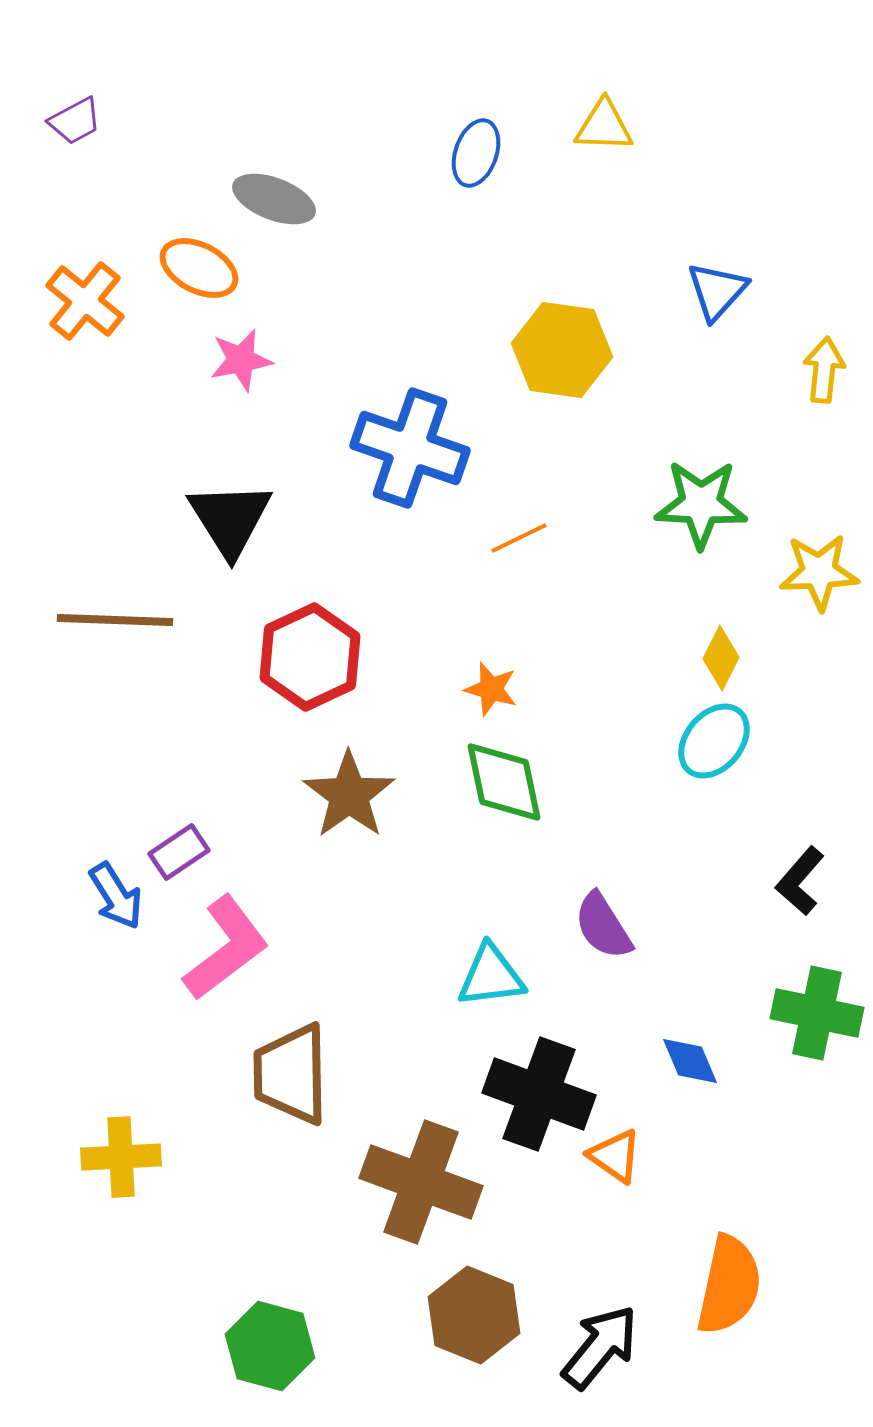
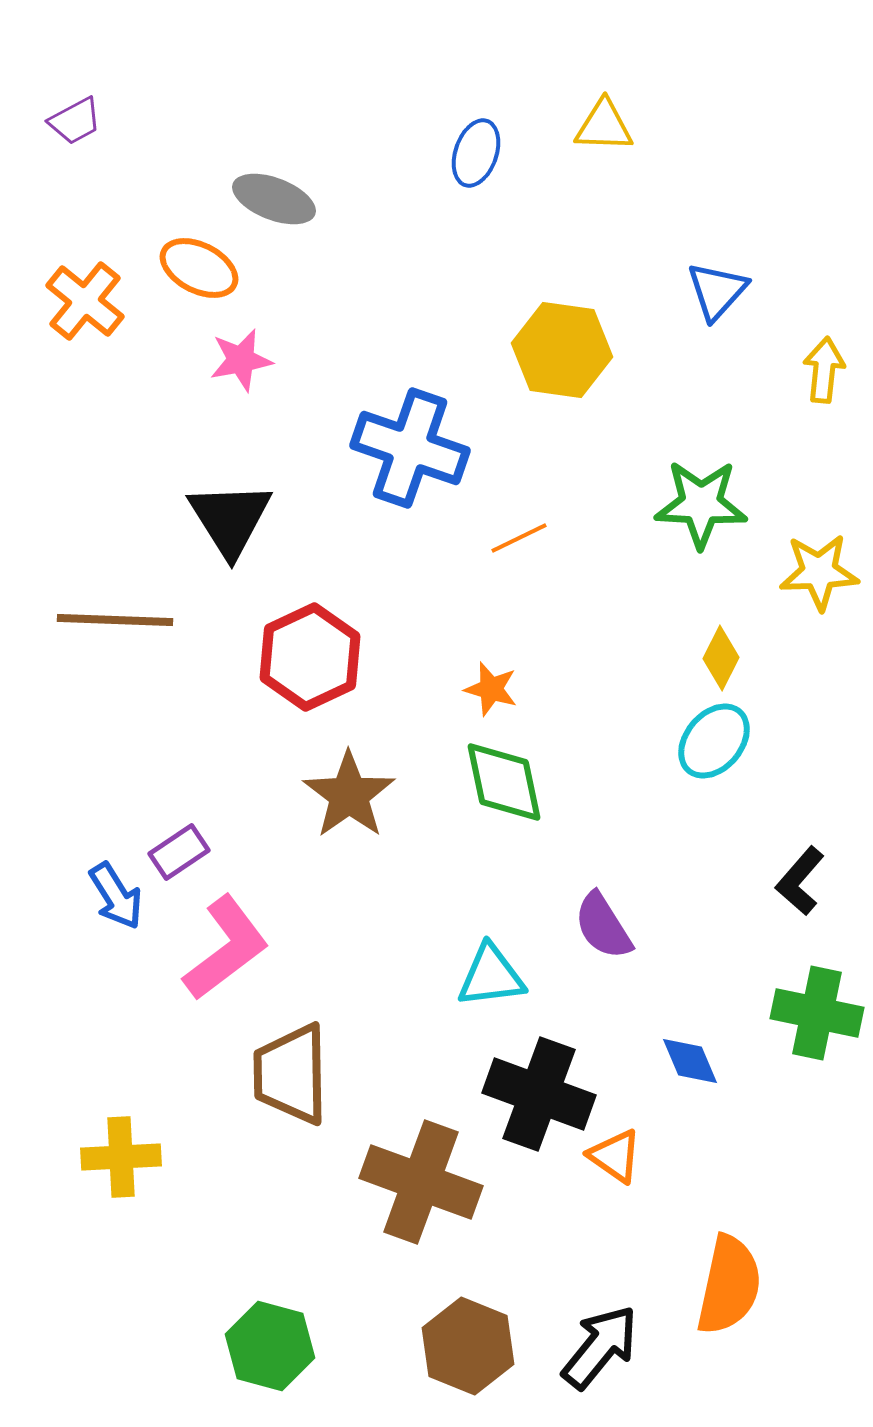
brown hexagon: moved 6 px left, 31 px down
